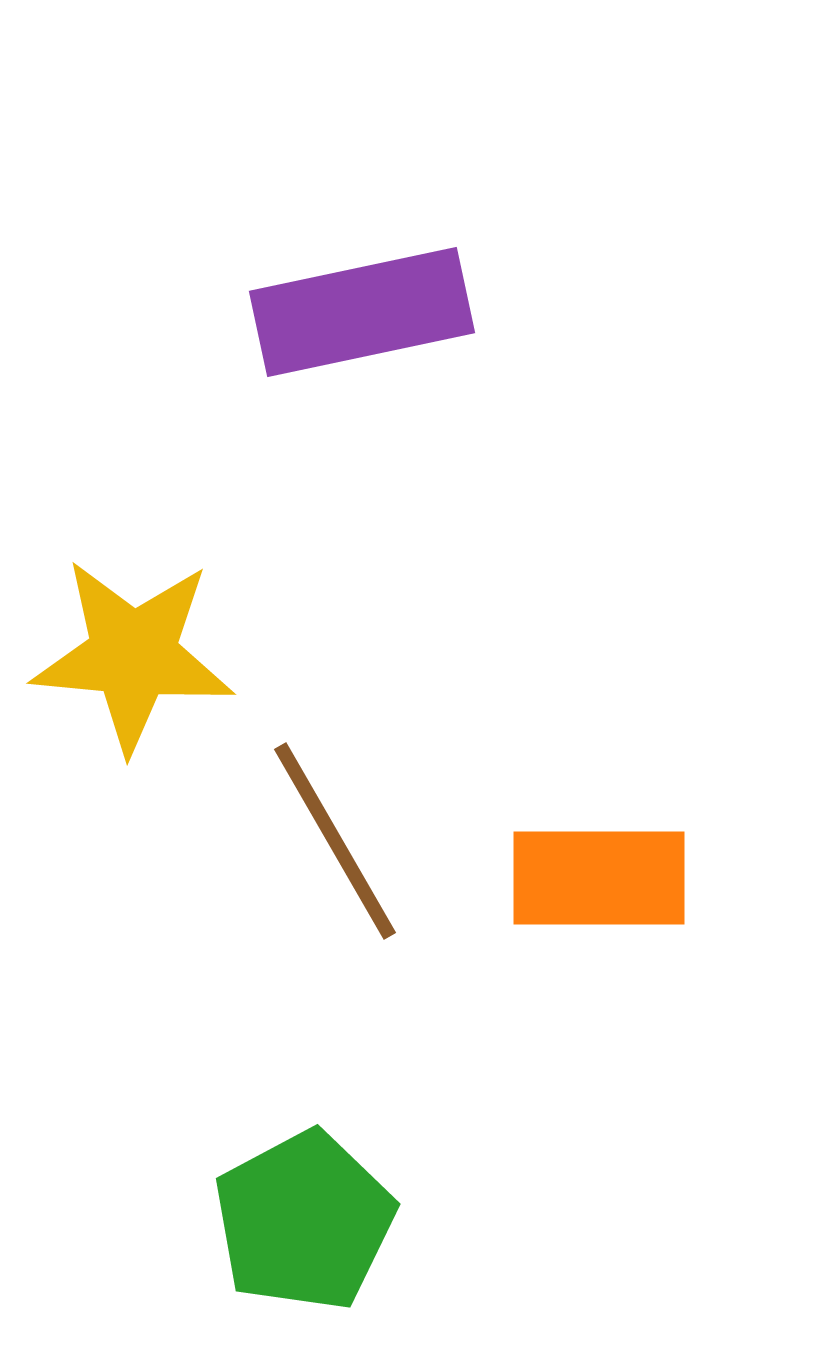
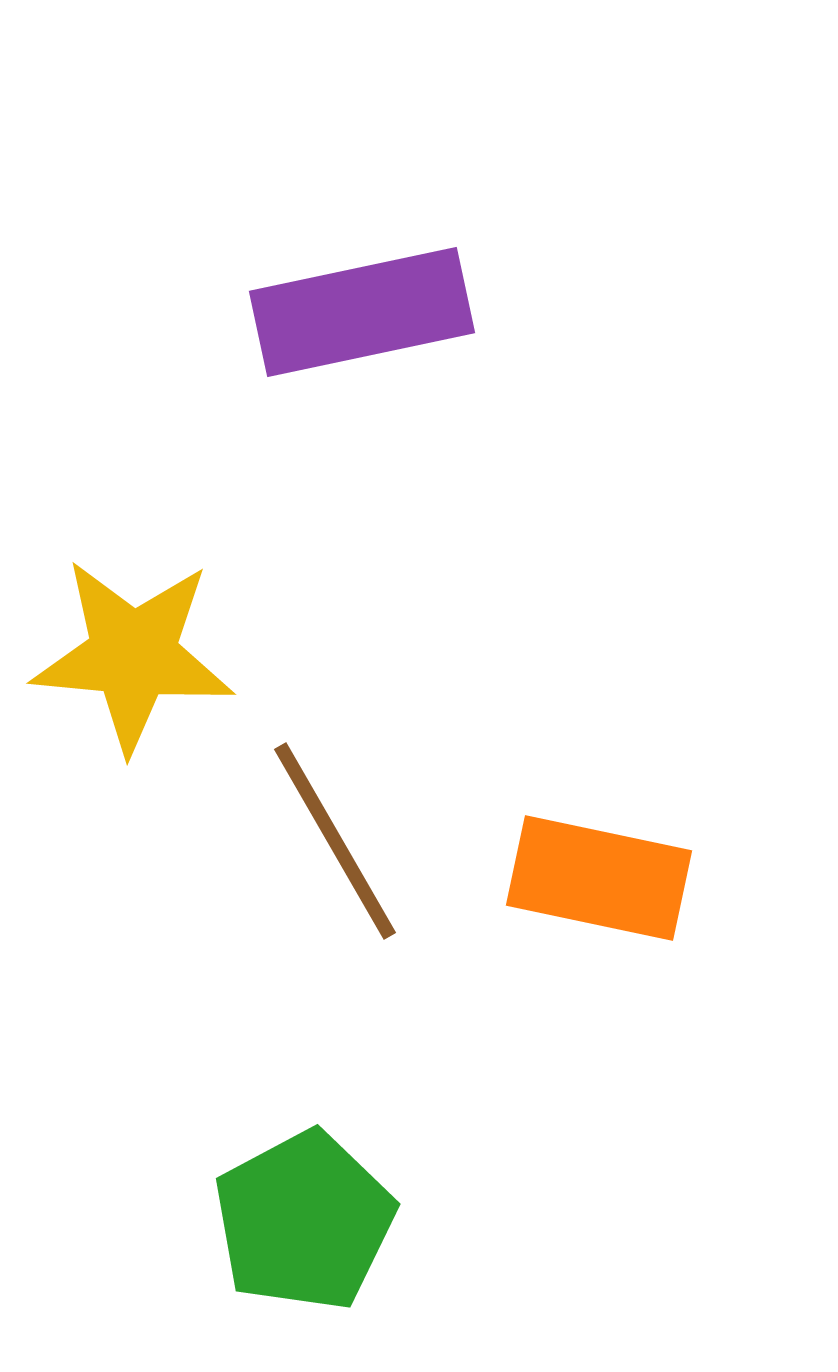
orange rectangle: rotated 12 degrees clockwise
